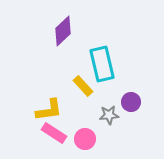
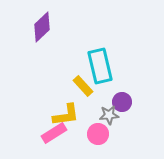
purple diamond: moved 21 px left, 4 px up
cyan rectangle: moved 2 px left, 2 px down
purple circle: moved 9 px left
yellow L-shape: moved 17 px right, 5 px down
pink rectangle: rotated 65 degrees counterclockwise
pink circle: moved 13 px right, 5 px up
